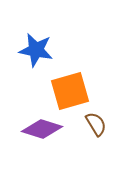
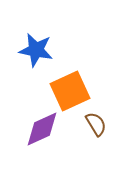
orange square: rotated 9 degrees counterclockwise
purple diamond: rotated 42 degrees counterclockwise
